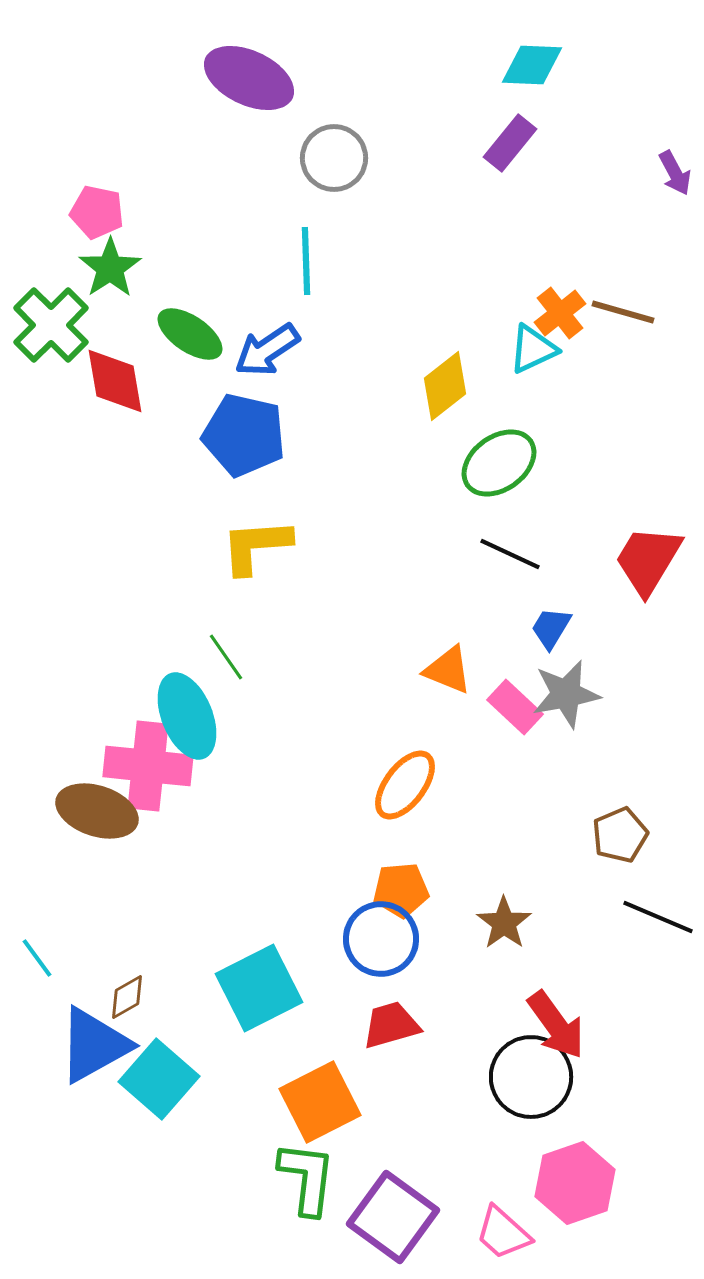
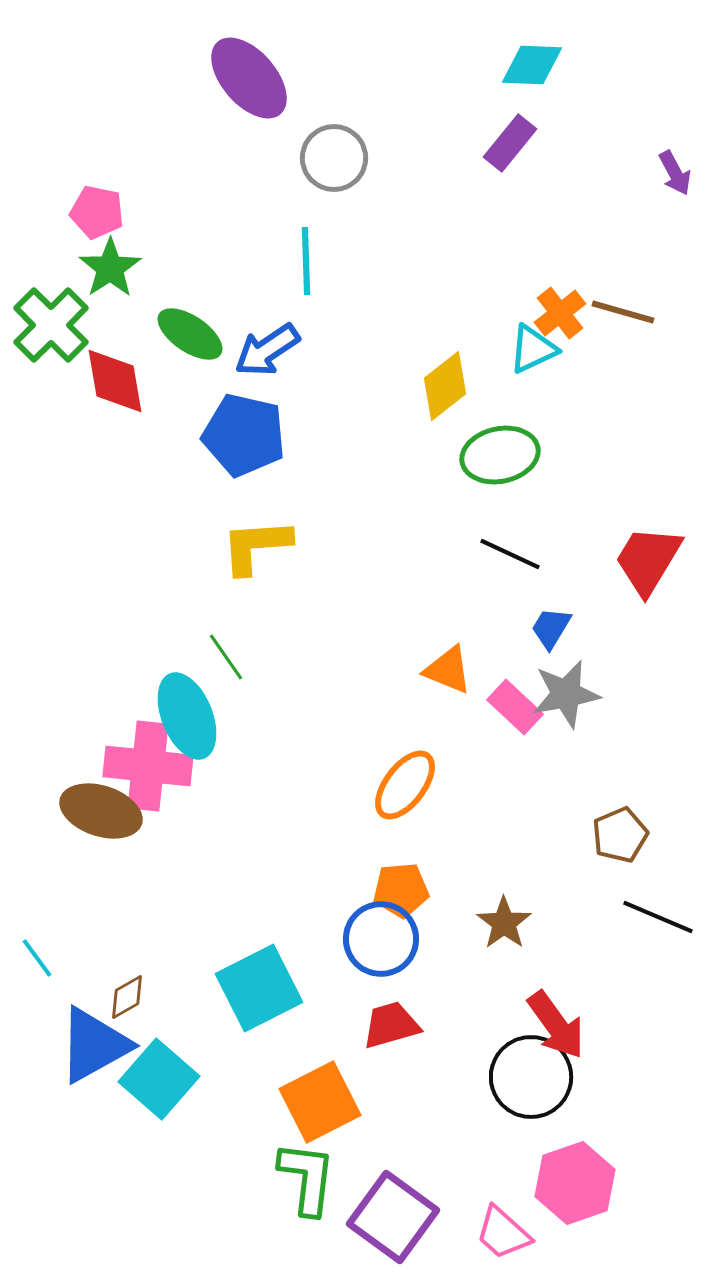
purple ellipse at (249, 78): rotated 24 degrees clockwise
green ellipse at (499, 463): moved 1 px right, 8 px up; rotated 24 degrees clockwise
brown ellipse at (97, 811): moved 4 px right
